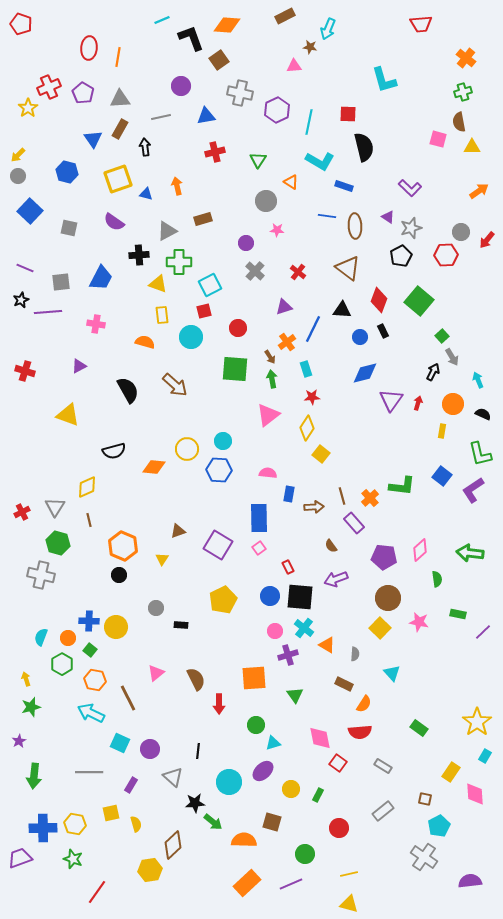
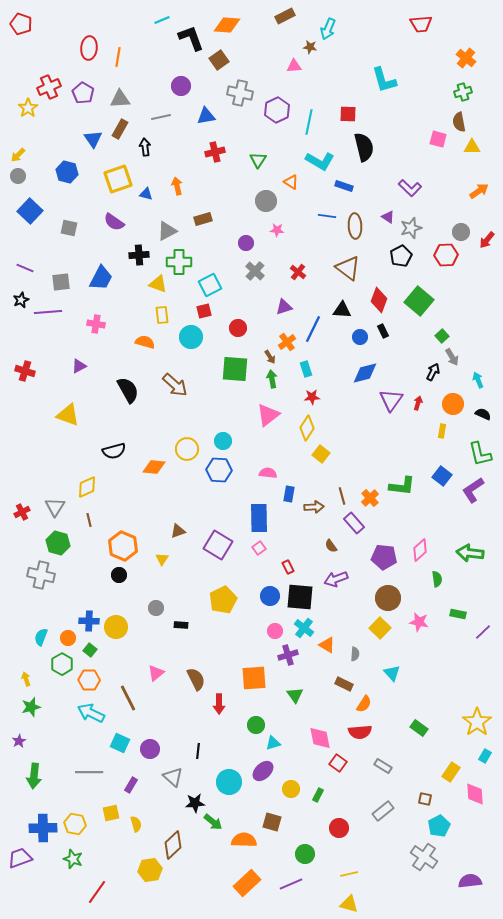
orange hexagon at (95, 680): moved 6 px left; rotated 10 degrees counterclockwise
